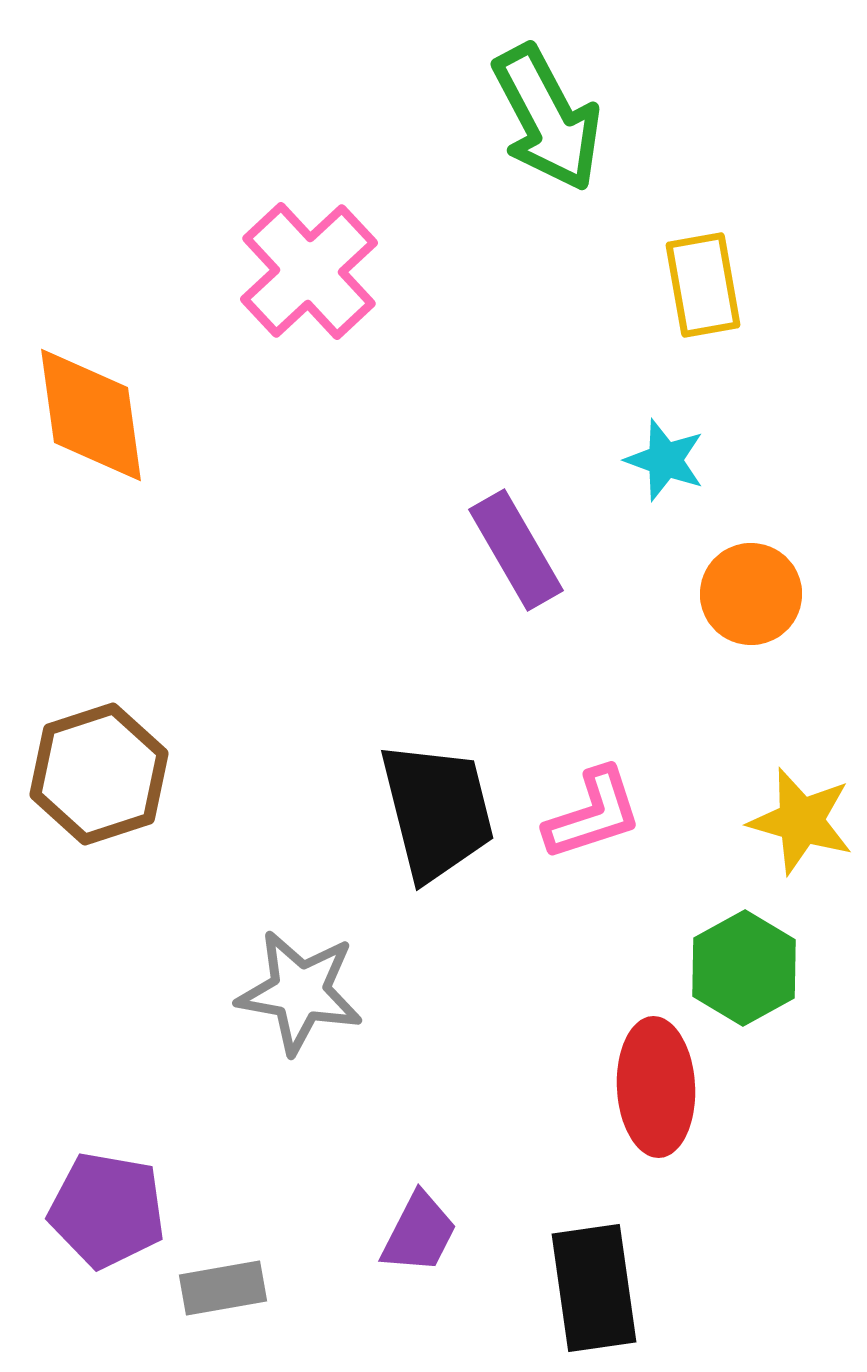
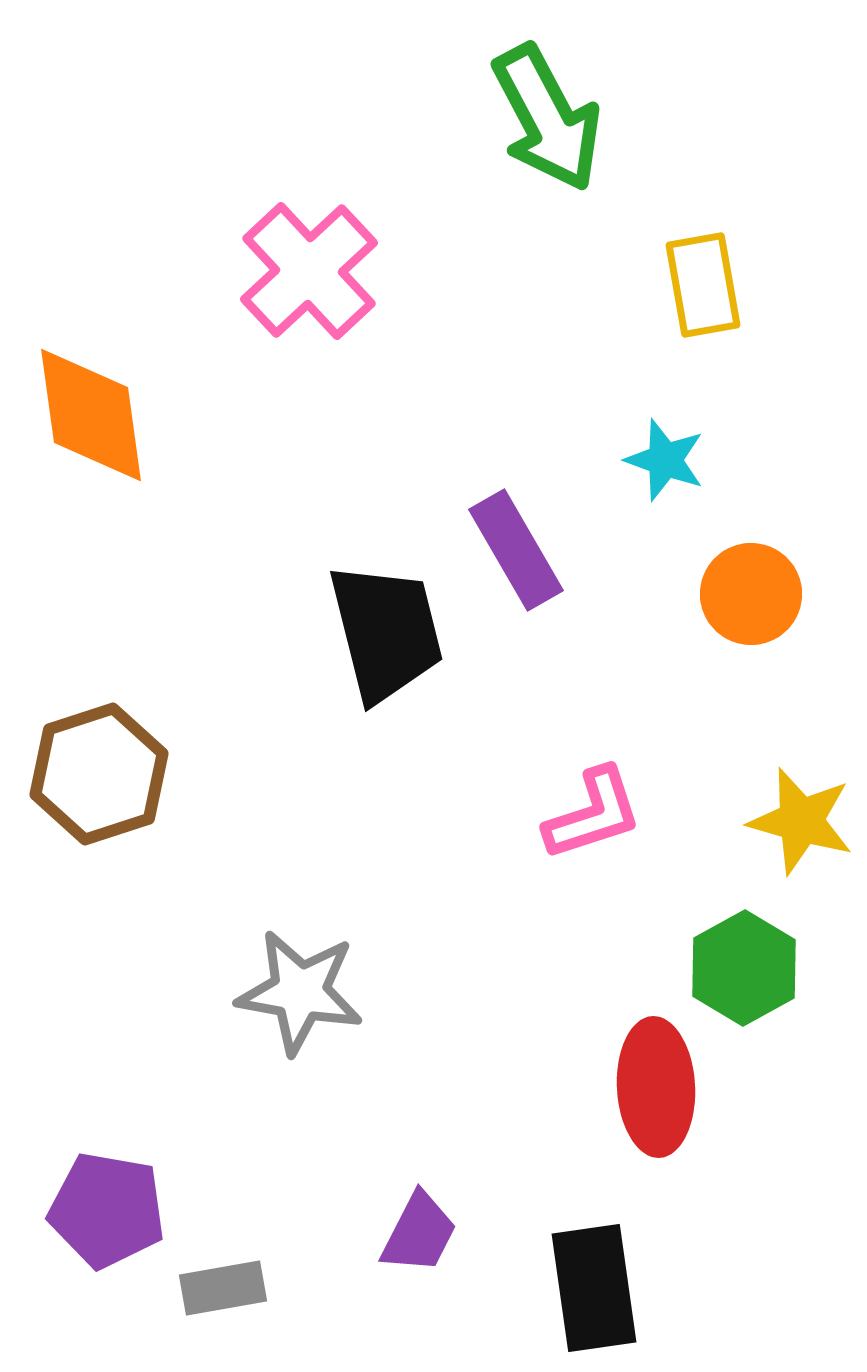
black trapezoid: moved 51 px left, 179 px up
